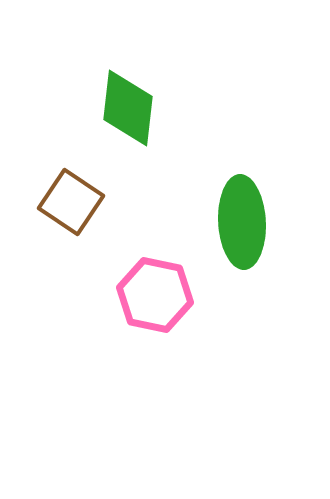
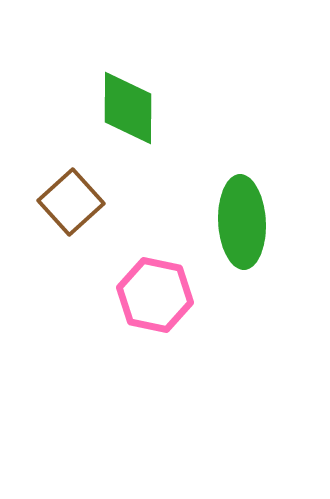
green diamond: rotated 6 degrees counterclockwise
brown square: rotated 14 degrees clockwise
